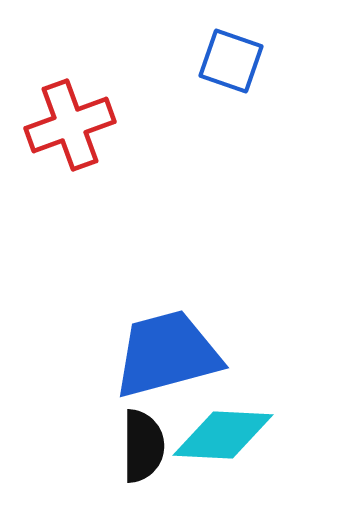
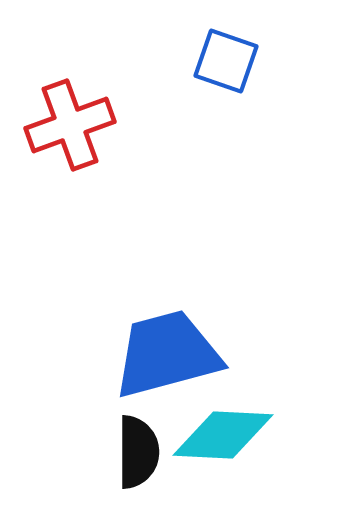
blue square: moved 5 px left
black semicircle: moved 5 px left, 6 px down
